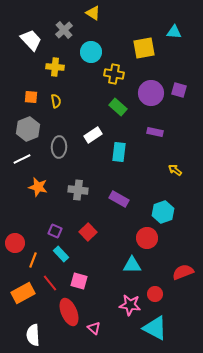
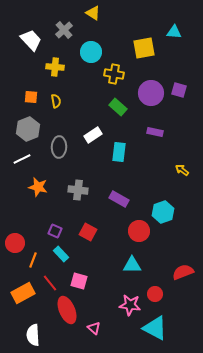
yellow arrow at (175, 170): moved 7 px right
red square at (88, 232): rotated 18 degrees counterclockwise
red circle at (147, 238): moved 8 px left, 7 px up
red ellipse at (69, 312): moved 2 px left, 2 px up
